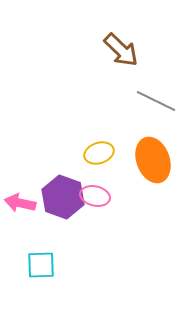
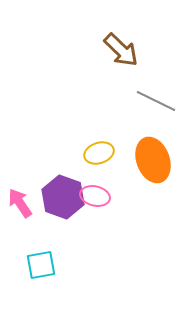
pink arrow: rotated 44 degrees clockwise
cyan square: rotated 8 degrees counterclockwise
